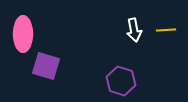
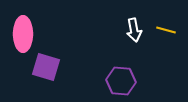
yellow line: rotated 18 degrees clockwise
purple square: moved 1 px down
purple hexagon: rotated 12 degrees counterclockwise
